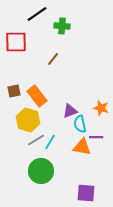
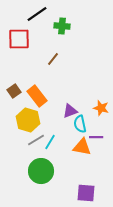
red square: moved 3 px right, 3 px up
brown square: rotated 24 degrees counterclockwise
